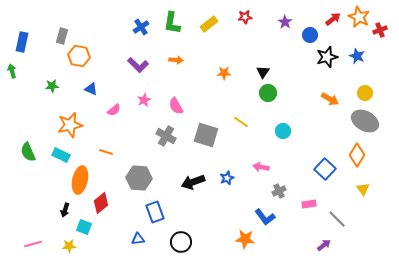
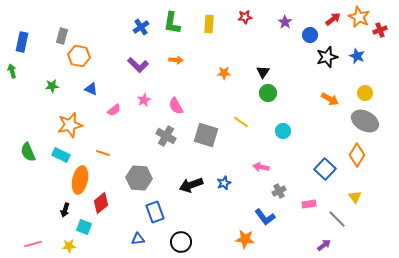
yellow rectangle at (209, 24): rotated 48 degrees counterclockwise
orange line at (106, 152): moved 3 px left, 1 px down
blue star at (227, 178): moved 3 px left, 5 px down
black arrow at (193, 182): moved 2 px left, 3 px down
yellow triangle at (363, 189): moved 8 px left, 8 px down
